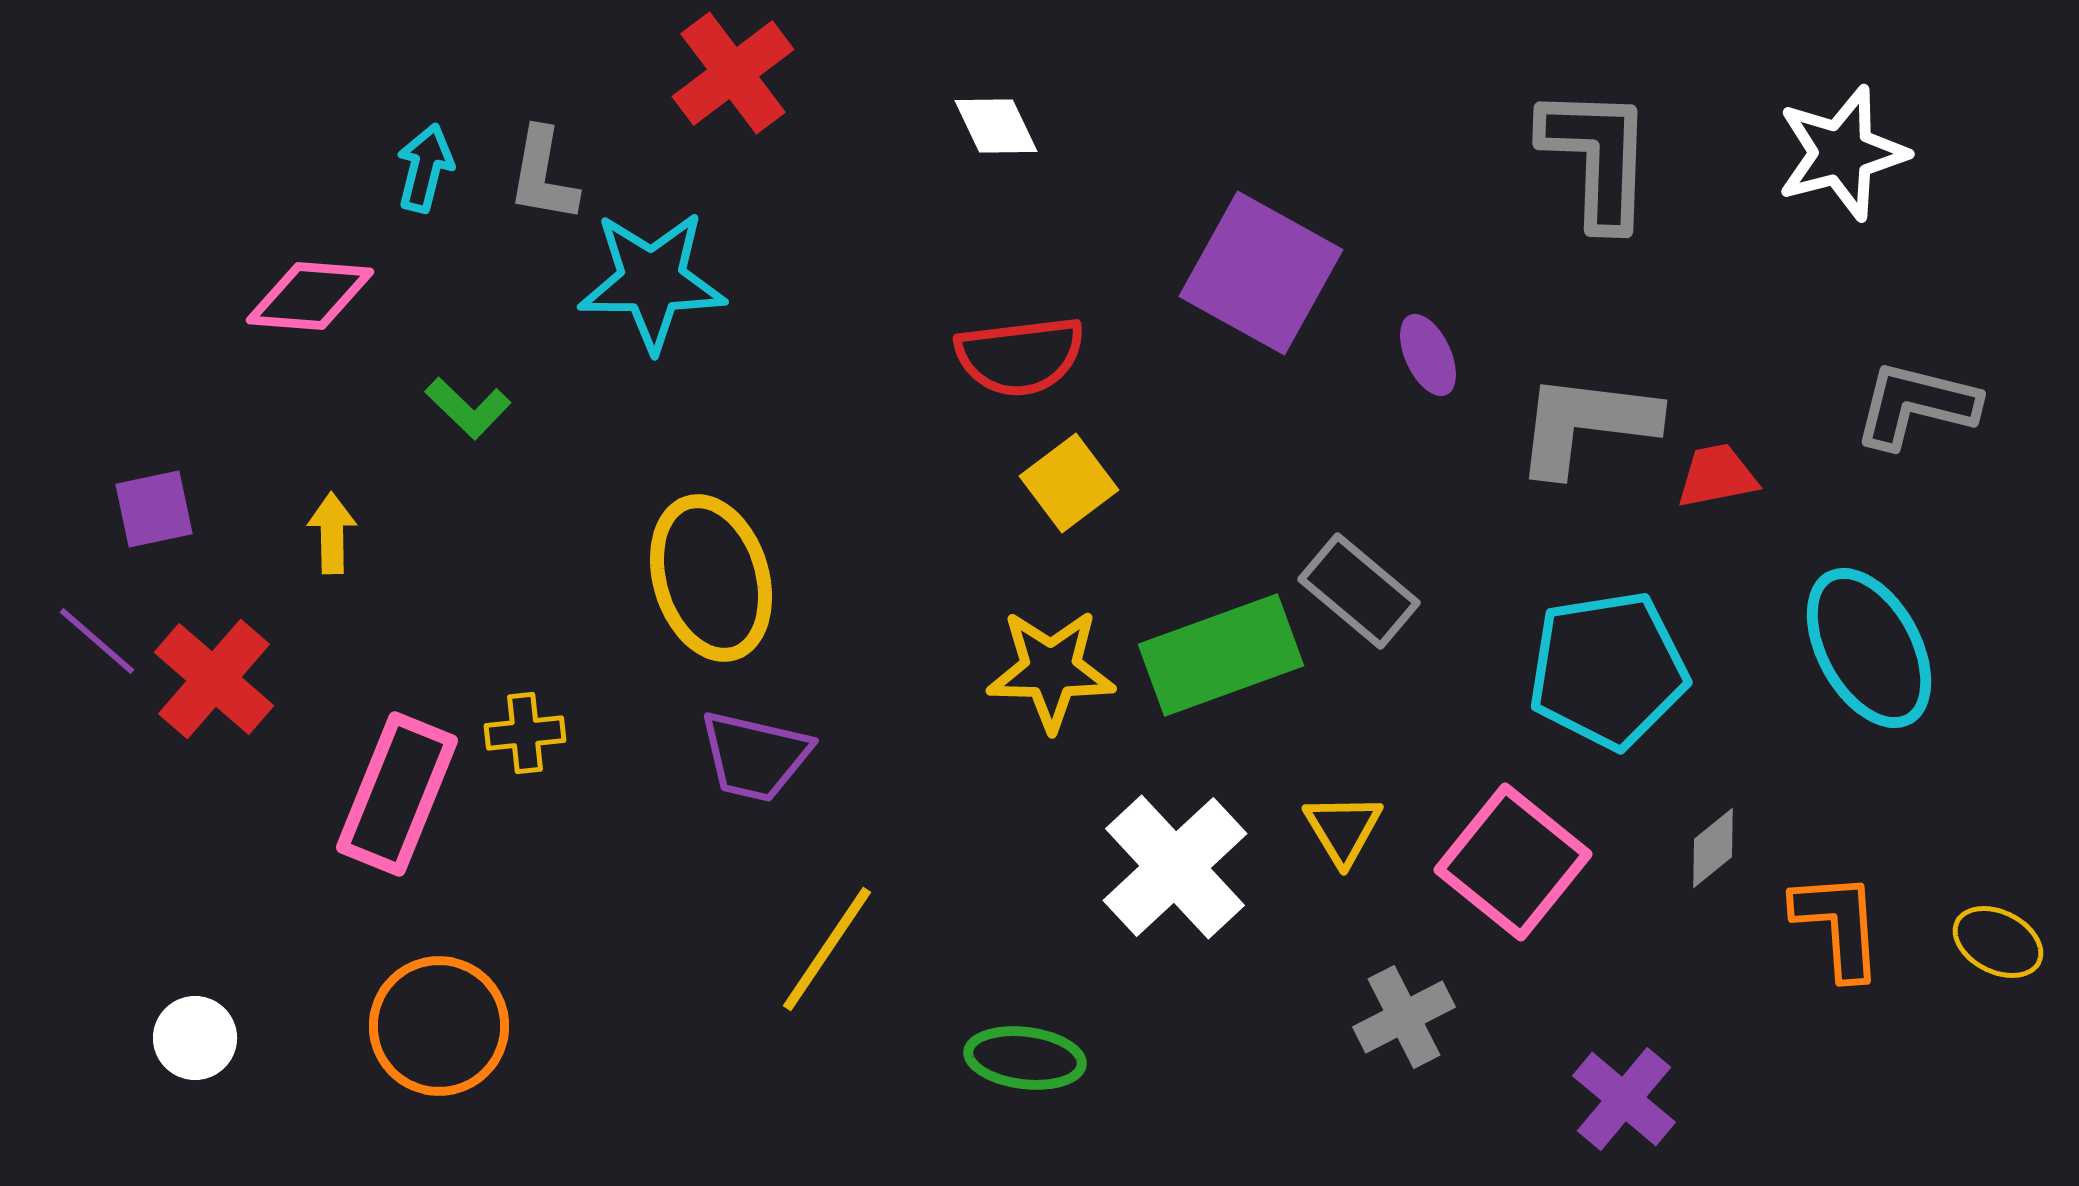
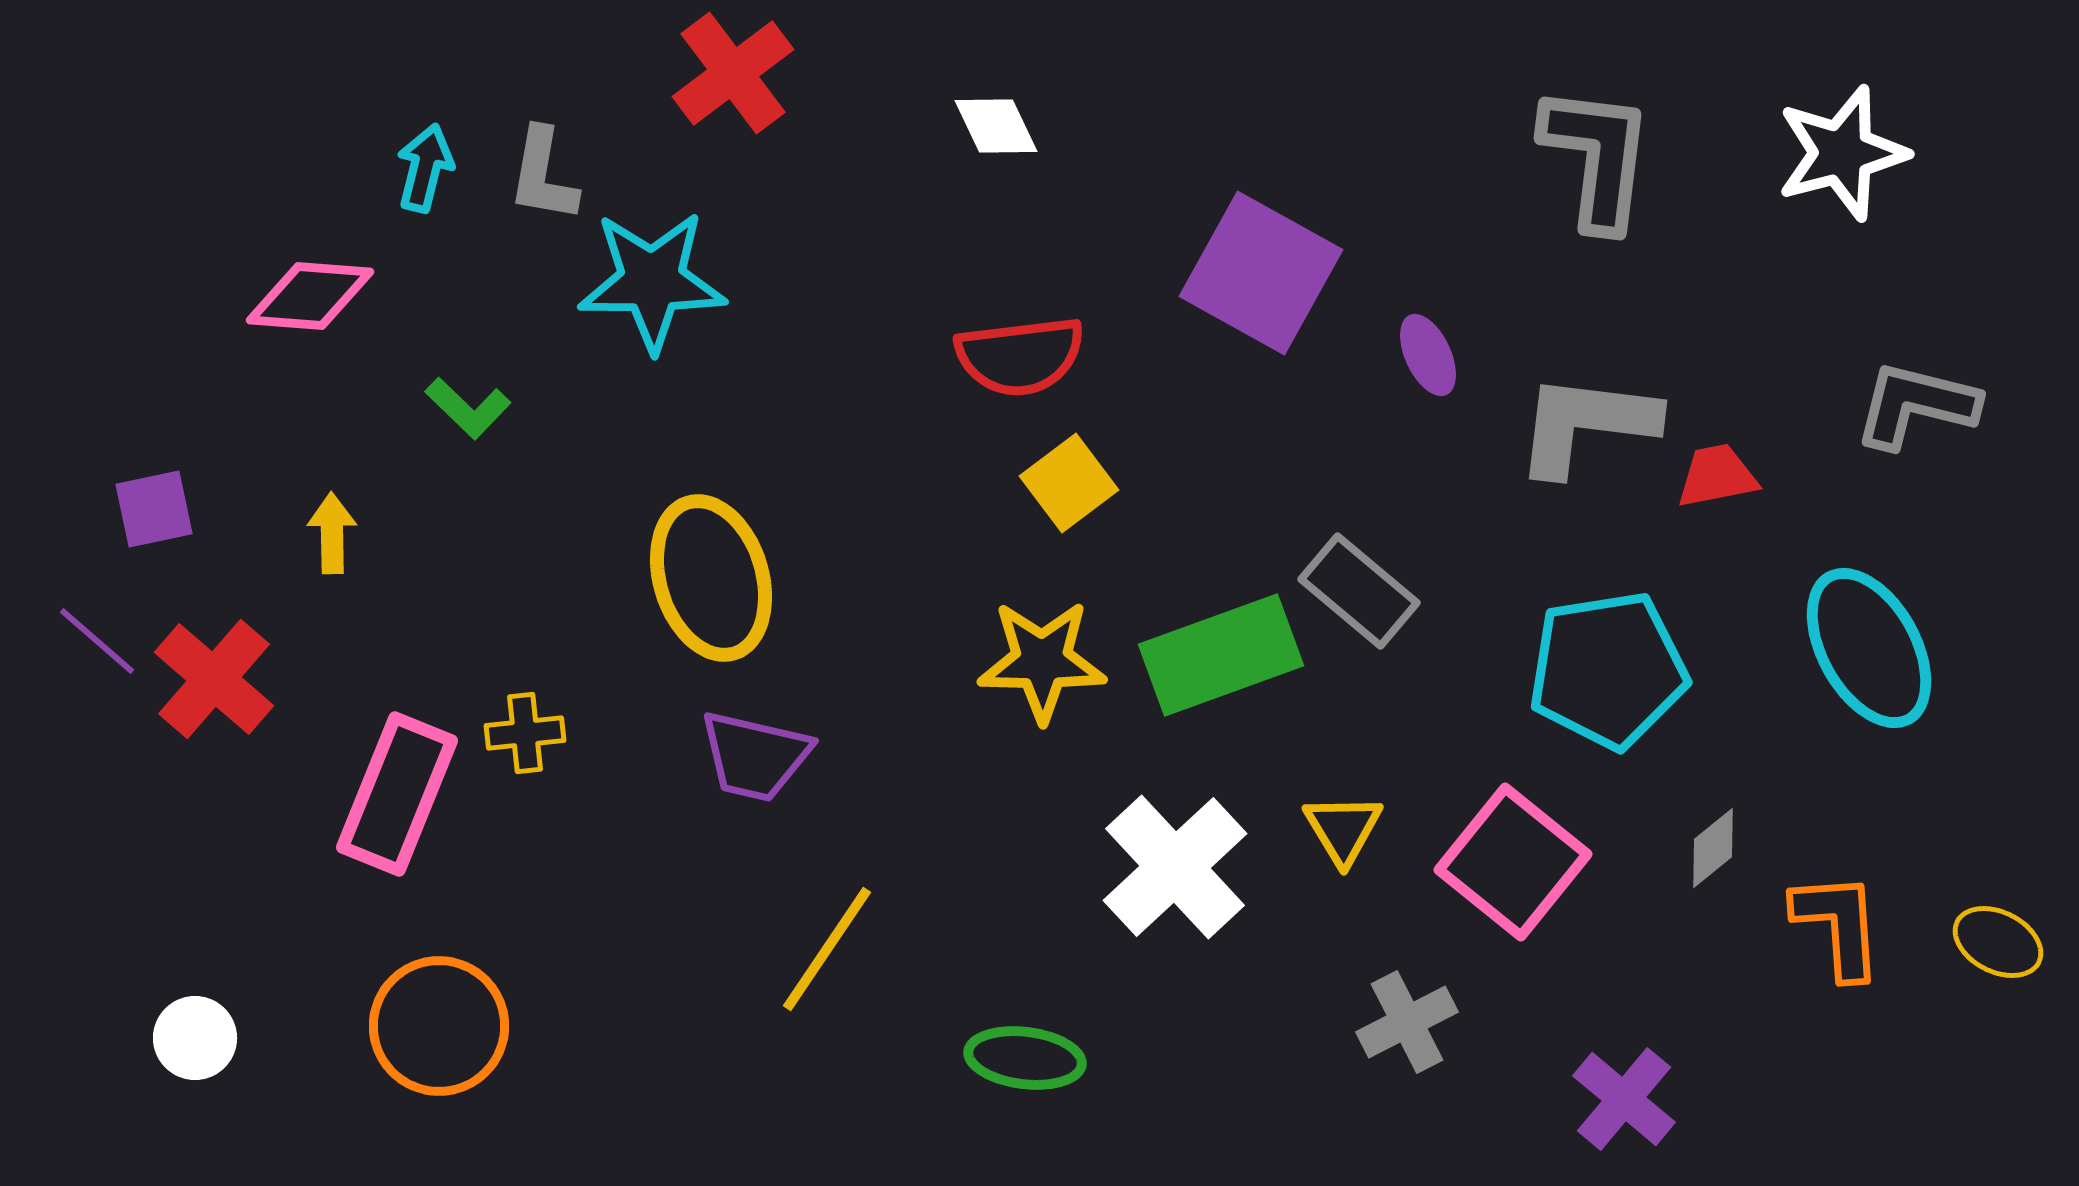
gray L-shape at (1597, 157): rotated 5 degrees clockwise
yellow star at (1051, 670): moved 9 px left, 9 px up
gray cross at (1404, 1017): moved 3 px right, 5 px down
